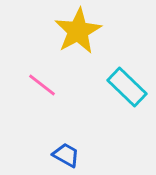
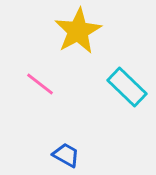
pink line: moved 2 px left, 1 px up
